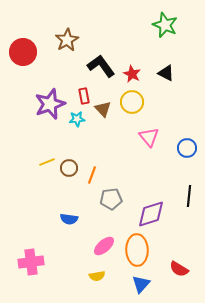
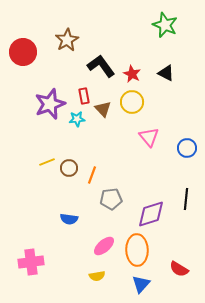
black line: moved 3 px left, 3 px down
